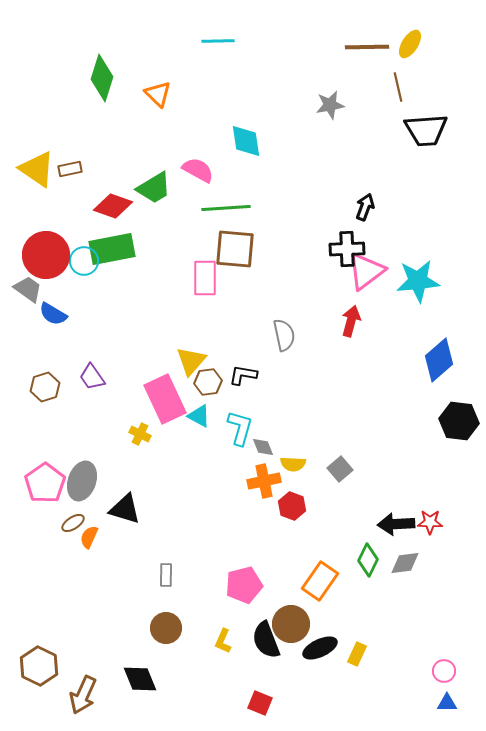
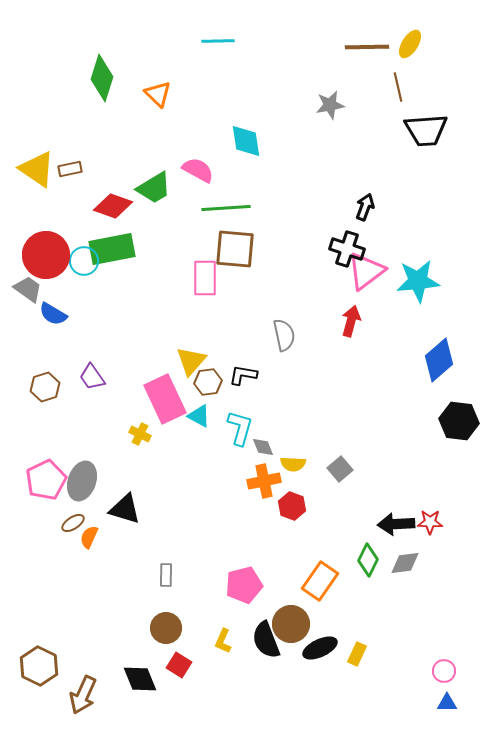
black cross at (347, 249): rotated 20 degrees clockwise
pink pentagon at (45, 483): moved 1 px right, 3 px up; rotated 9 degrees clockwise
red square at (260, 703): moved 81 px left, 38 px up; rotated 10 degrees clockwise
